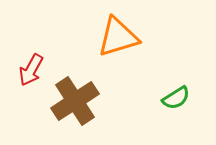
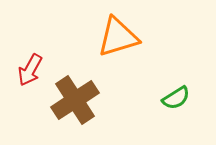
red arrow: moved 1 px left
brown cross: moved 1 px up
